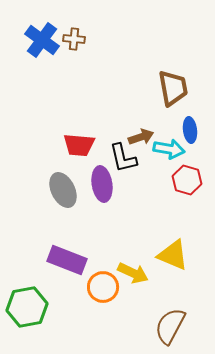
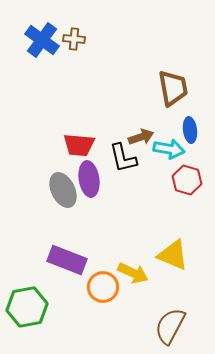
purple ellipse: moved 13 px left, 5 px up
